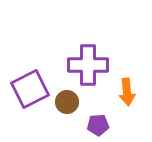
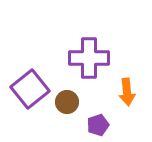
purple cross: moved 1 px right, 7 px up
purple square: rotated 12 degrees counterclockwise
purple pentagon: rotated 15 degrees counterclockwise
